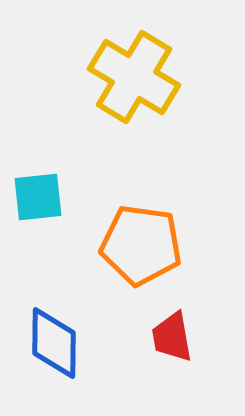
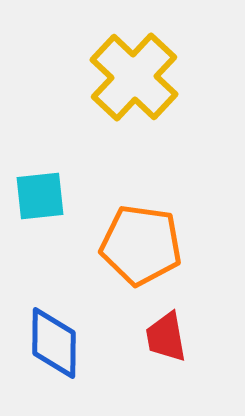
yellow cross: rotated 12 degrees clockwise
cyan square: moved 2 px right, 1 px up
red trapezoid: moved 6 px left
